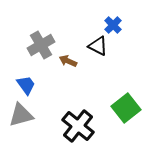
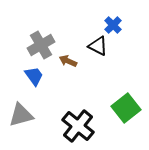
blue trapezoid: moved 8 px right, 9 px up
